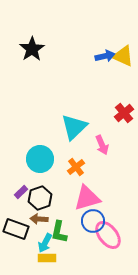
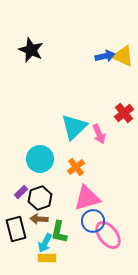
black star: moved 1 px left, 1 px down; rotated 15 degrees counterclockwise
pink arrow: moved 3 px left, 11 px up
black rectangle: rotated 55 degrees clockwise
